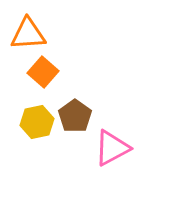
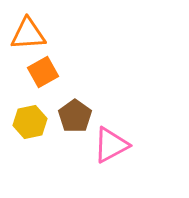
orange square: rotated 20 degrees clockwise
yellow hexagon: moved 7 px left
pink triangle: moved 1 px left, 3 px up
